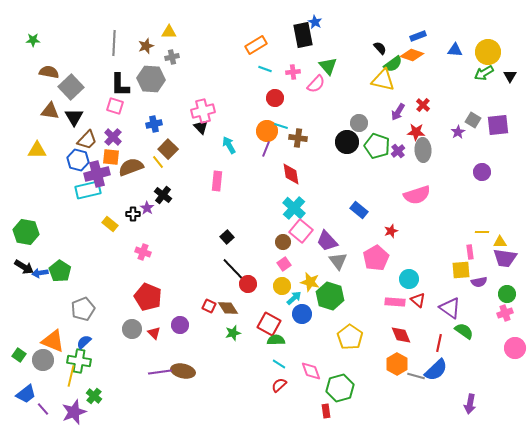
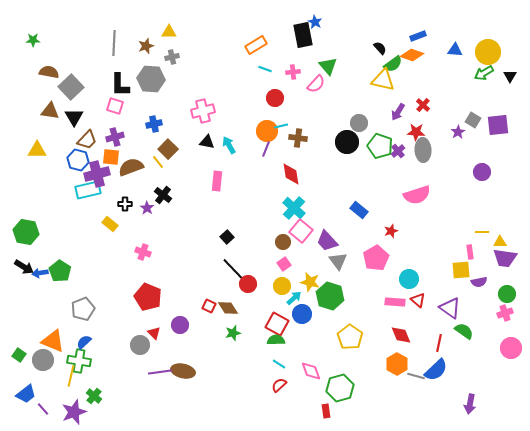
cyan line at (281, 126): rotated 32 degrees counterclockwise
black triangle at (201, 127): moved 6 px right, 15 px down; rotated 35 degrees counterclockwise
purple cross at (113, 137): moved 2 px right; rotated 30 degrees clockwise
green pentagon at (377, 146): moved 3 px right
black cross at (133, 214): moved 8 px left, 10 px up
red square at (269, 324): moved 8 px right
gray circle at (132, 329): moved 8 px right, 16 px down
pink circle at (515, 348): moved 4 px left
